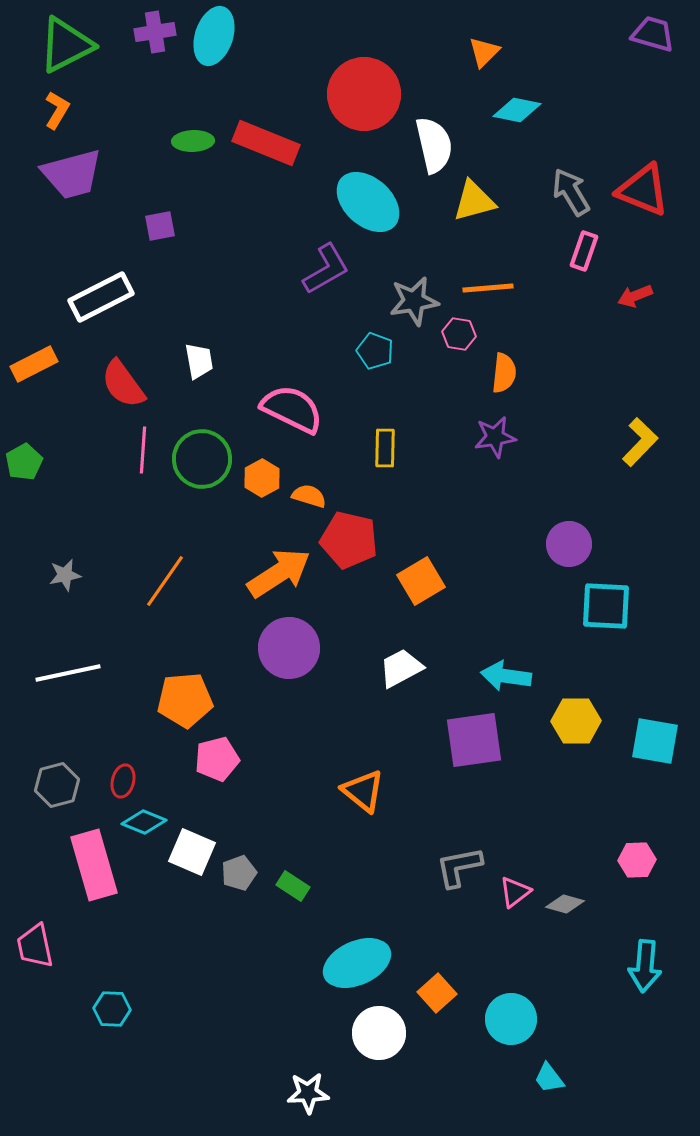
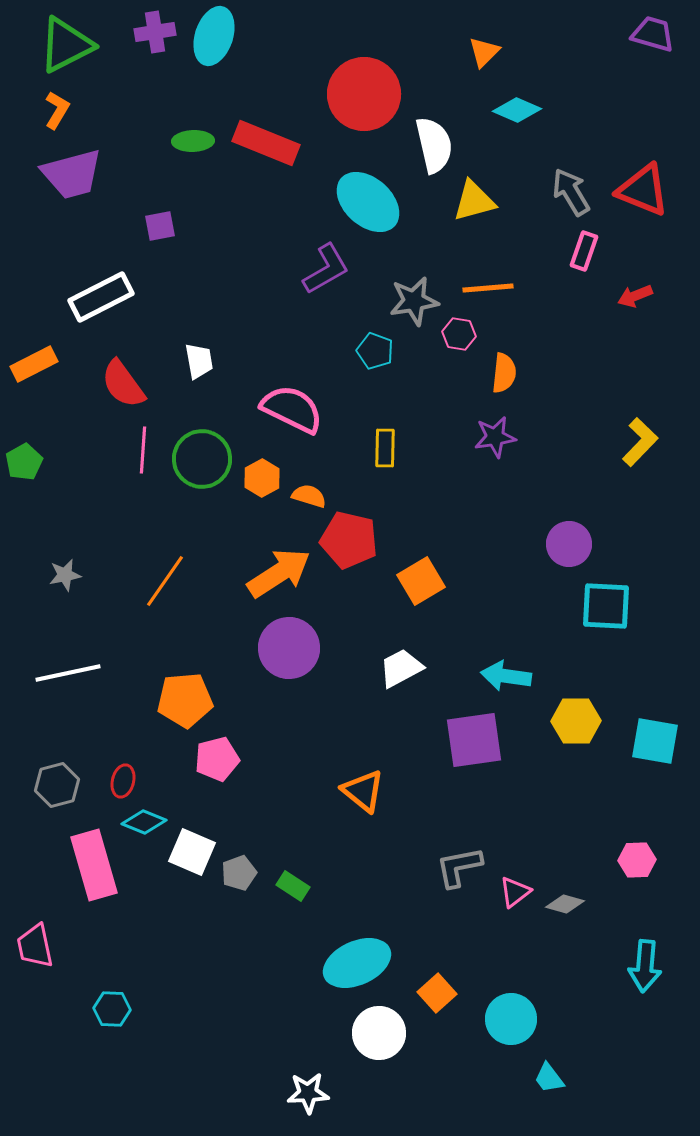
cyan diamond at (517, 110): rotated 12 degrees clockwise
